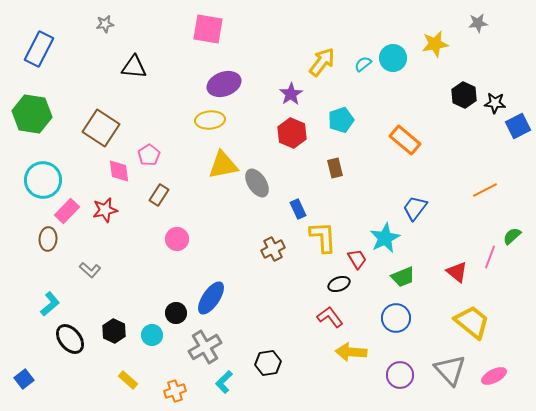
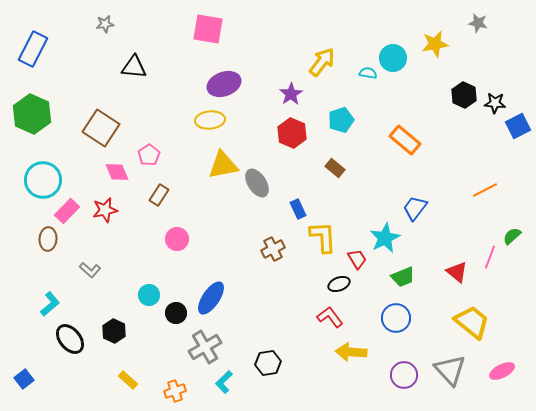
gray star at (478, 23): rotated 18 degrees clockwise
blue rectangle at (39, 49): moved 6 px left
cyan semicircle at (363, 64): moved 5 px right, 9 px down; rotated 48 degrees clockwise
green hexagon at (32, 114): rotated 15 degrees clockwise
brown rectangle at (335, 168): rotated 36 degrees counterclockwise
pink diamond at (119, 171): moved 2 px left, 1 px down; rotated 15 degrees counterclockwise
cyan circle at (152, 335): moved 3 px left, 40 px up
purple circle at (400, 375): moved 4 px right
pink ellipse at (494, 376): moved 8 px right, 5 px up
